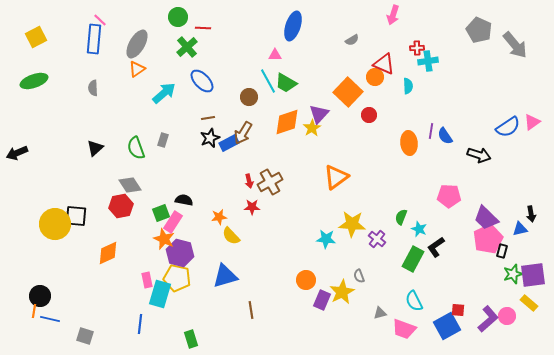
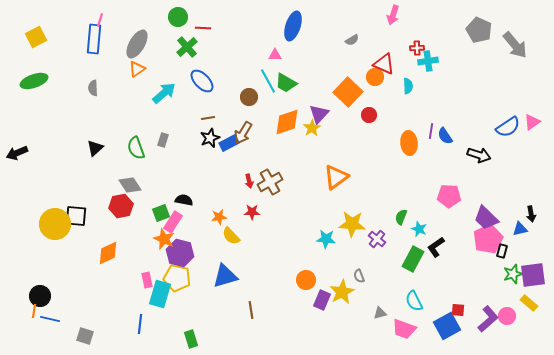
pink line at (100, 20): rotated 64 degrees clockwise
red star at (252, 207): moved 5 px down
